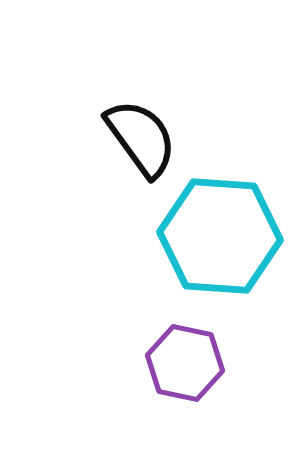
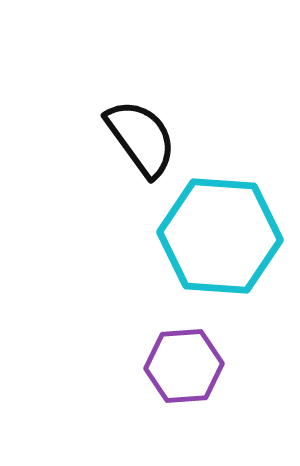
purple hexagon: moved 1 px left, 3 px down; rotated 16 degrees counterclockwise
